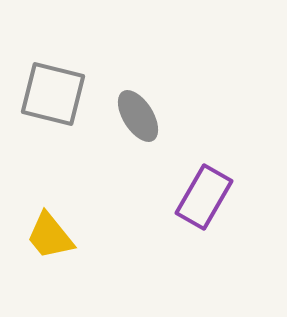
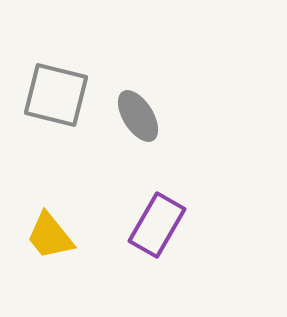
gray square: moved 3 px right, 1 px down
purple rectangle: moved 47 px left, 28 px down
